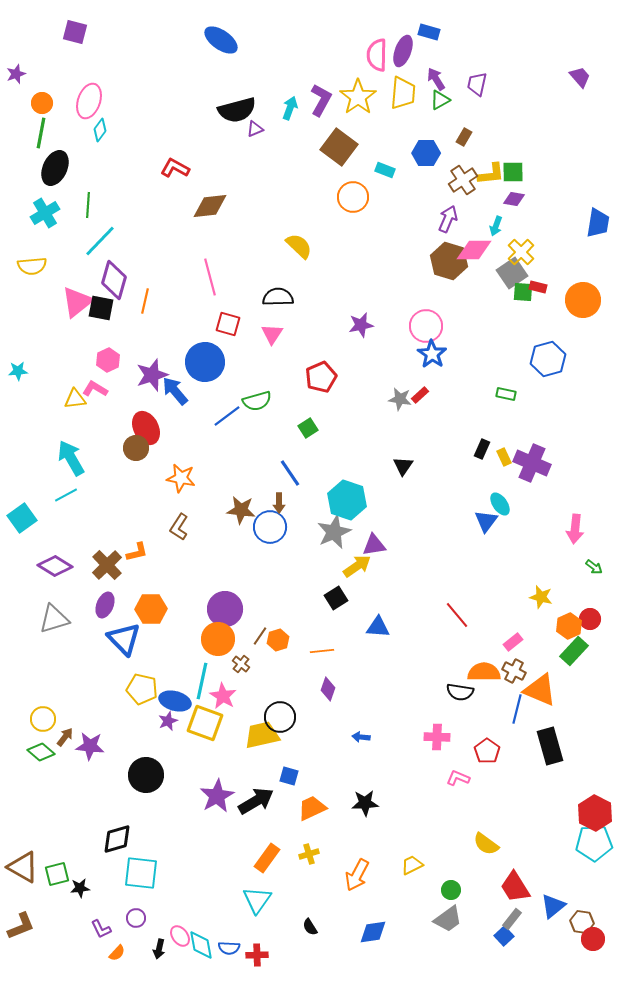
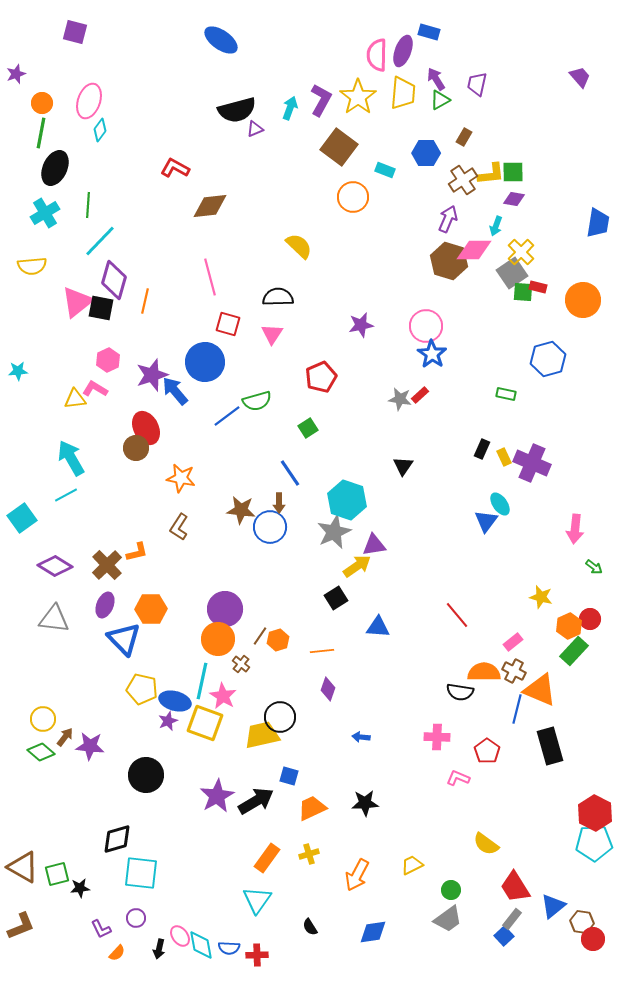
gray triangle at (54, 619): rotated 24 degrees clockwise
